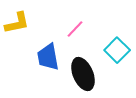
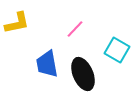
cyan square: rotated 15 degrees counterclockwise
blue trapezoid: moved 1 px left, 7 px down
